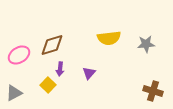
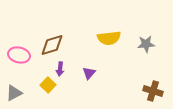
pink ellipse: rotated 45 degrees clockwise
